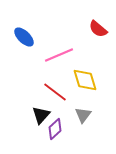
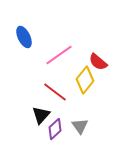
red semicircle: moved 33 px down
blue ellipse: rotated 20 degrees clockwise
pink line: rotated 12 degrees counterclockwise
yellow diamond: rotated 56 degrees clockwise
gray triangle: moved 3 px left, 11 px down; rotated 12 degrees counterclockwise
